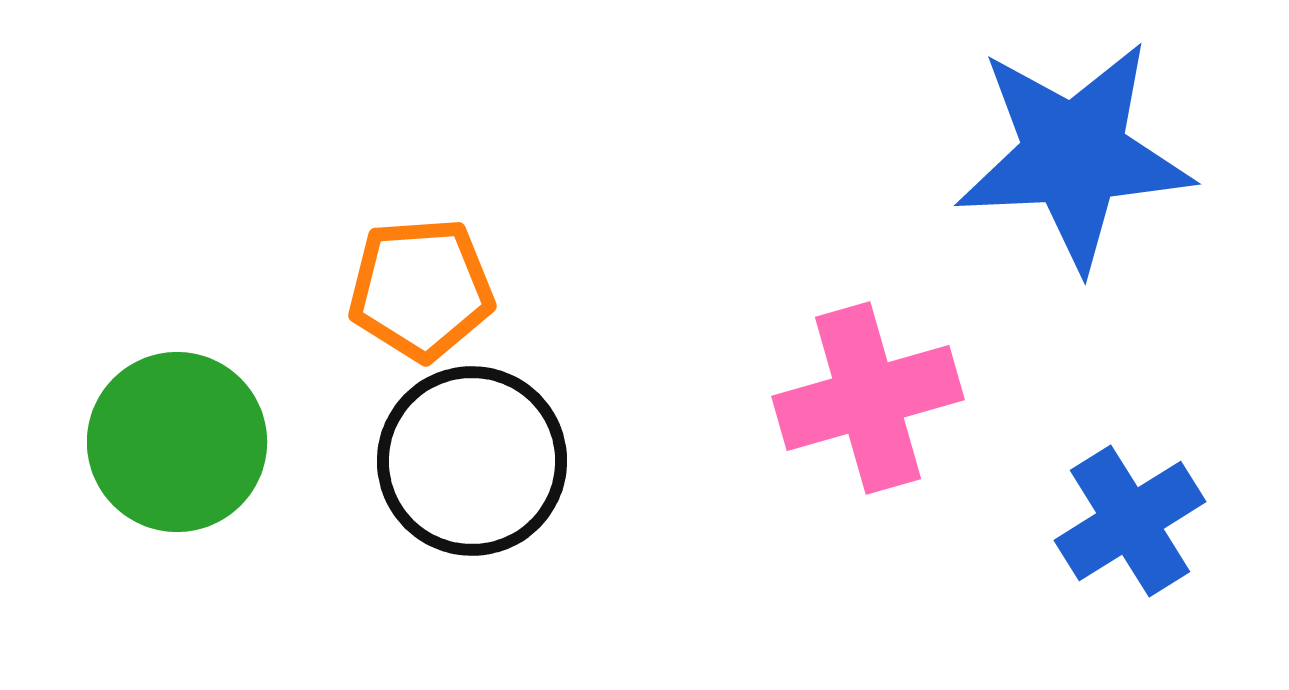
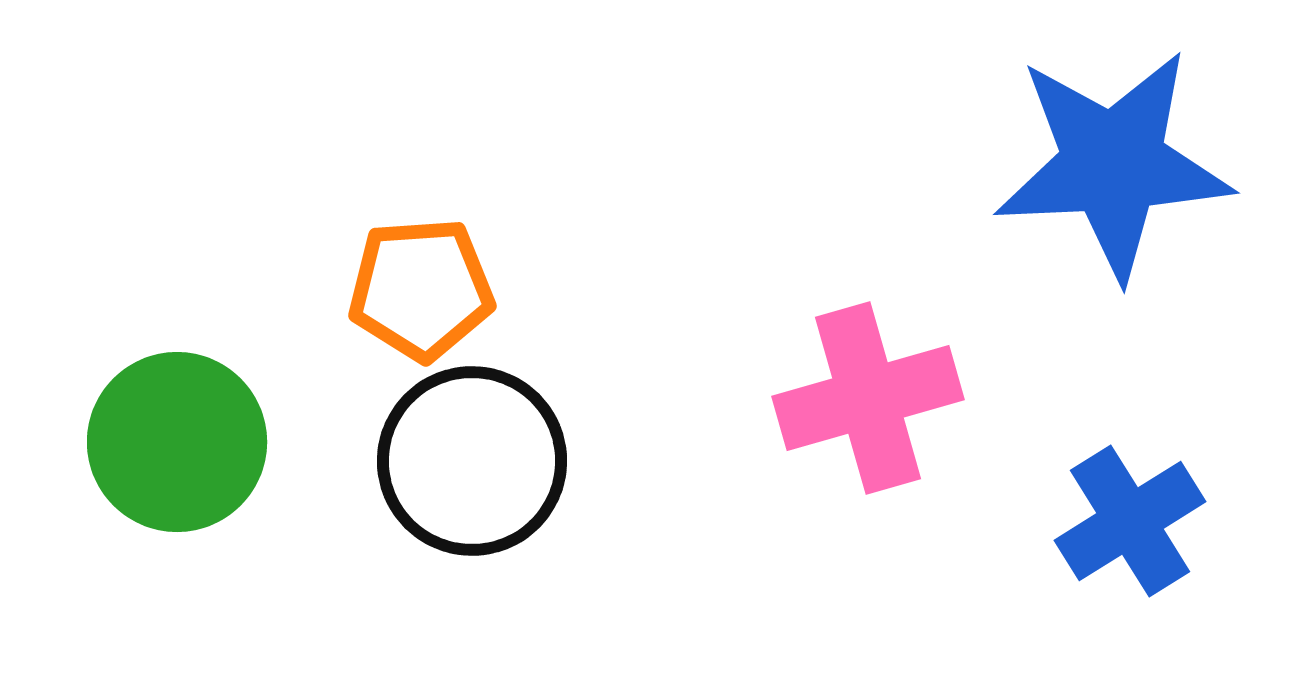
blue star: moved 39 px right, 9 px down
